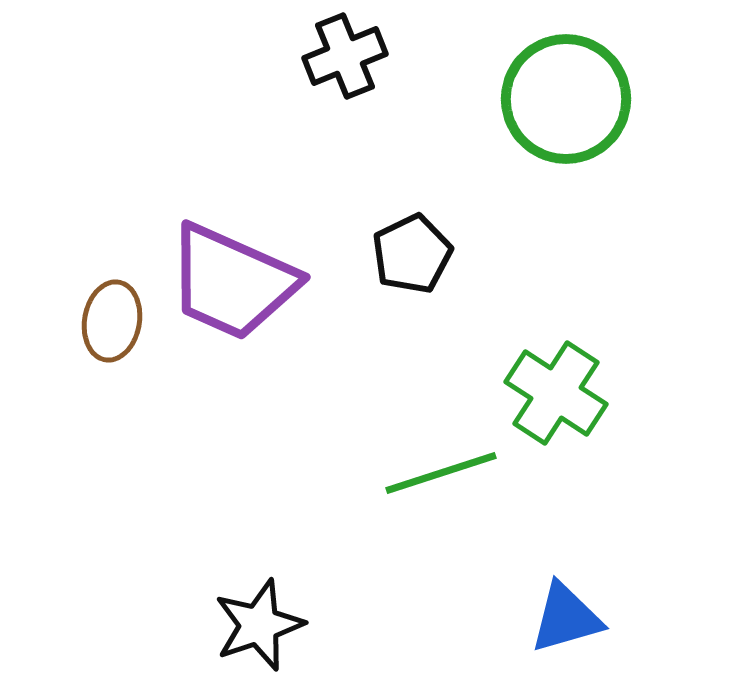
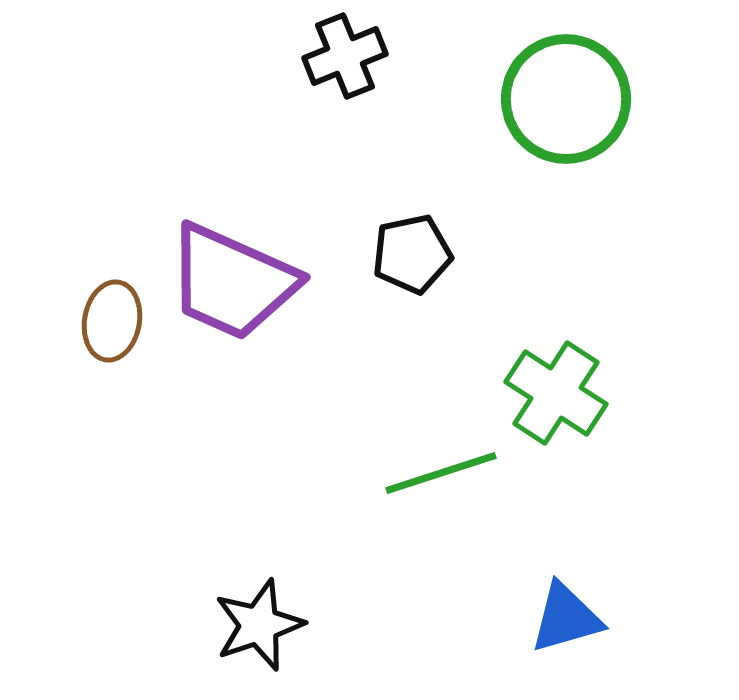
black pentagon: rotated 14 degrees clockwise
